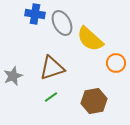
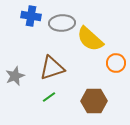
blue cross: moved 4 px left, 2 px down
gray ellipse: rotated 65 degrees counterclockwise
gray star: moved 2 px right
green line: moved 2 px left
brown hexagon: rotated 10 degrees clockwise
